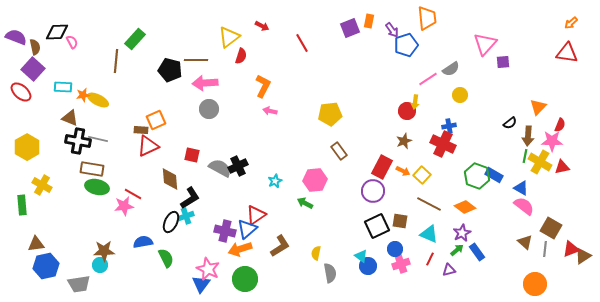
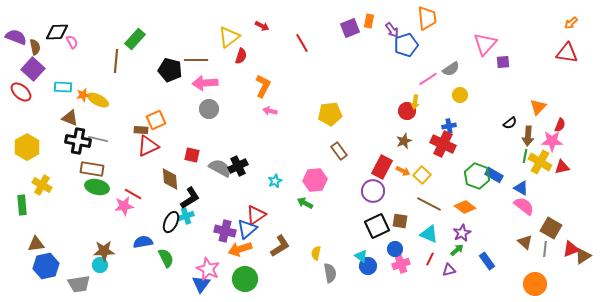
blue rectangle at (477, 252): moved 10 px right, 9 px down
